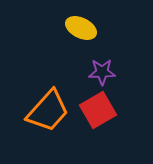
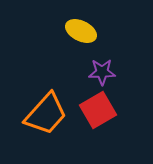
yellow ellipse: moved 3 px down
orange trapezoid: moved 2 px left, 3 px down
